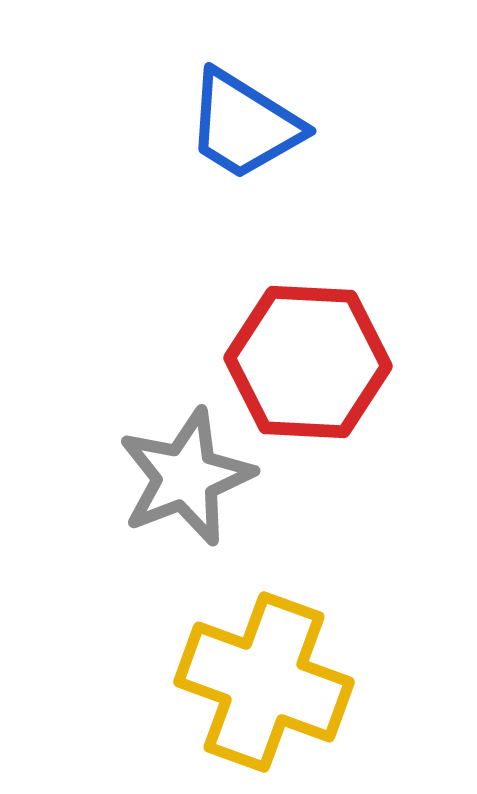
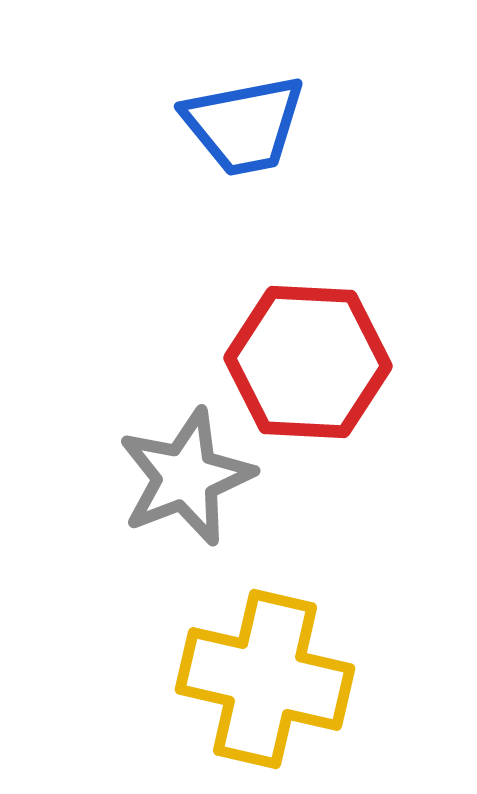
blue trapezoid: rotated 43 degrees counterclockwise
yellow cross: moved 1 px right, 3 px up; rotated 7 degrees counterclockwise
